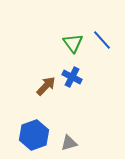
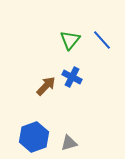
green triangle: moved 3 px left, 3 px up; rotated 15 degrees clockwise
blue hexagon: moved 2 px down
